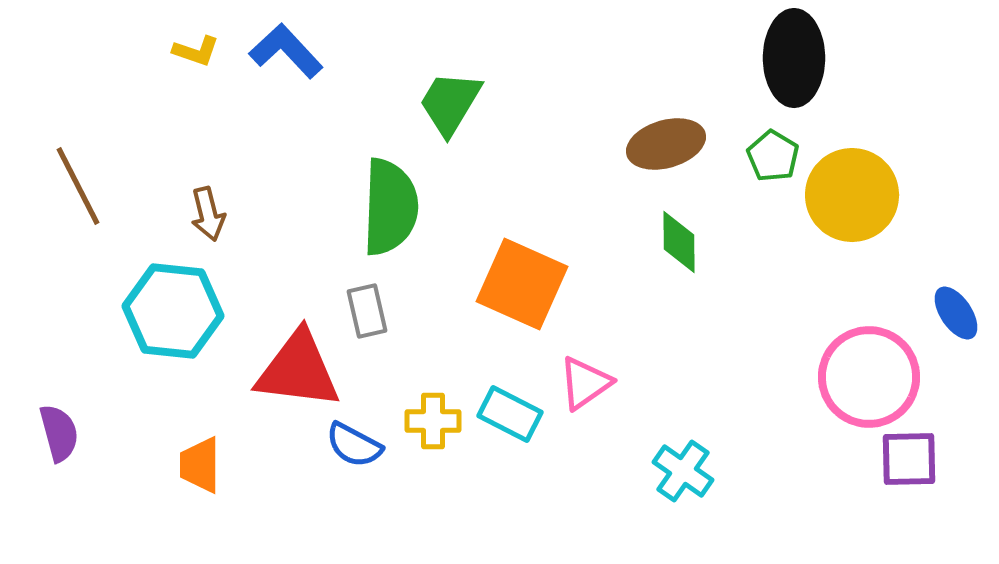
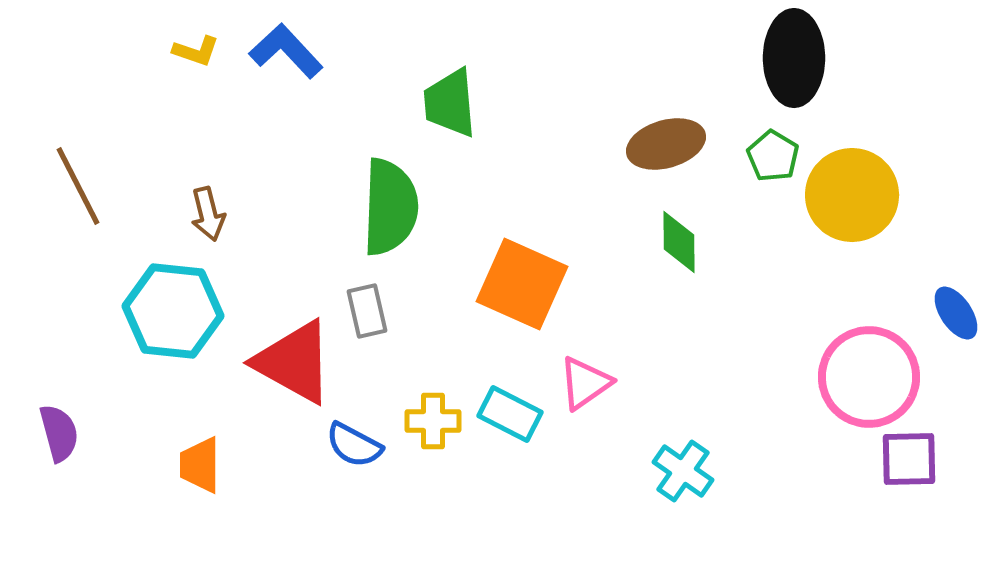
green trapezoid: rotated 36 degrees counterclockwise
red triangle: moved 4 px left, 8 px up; rotated 22 degrees clockwise
